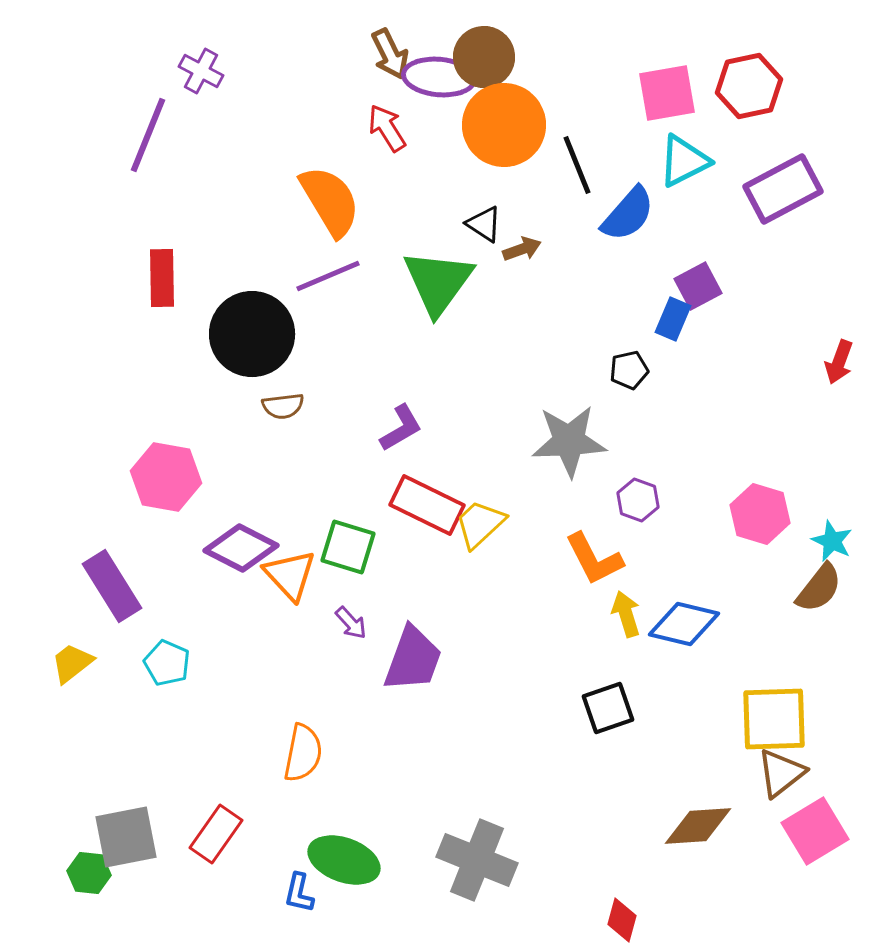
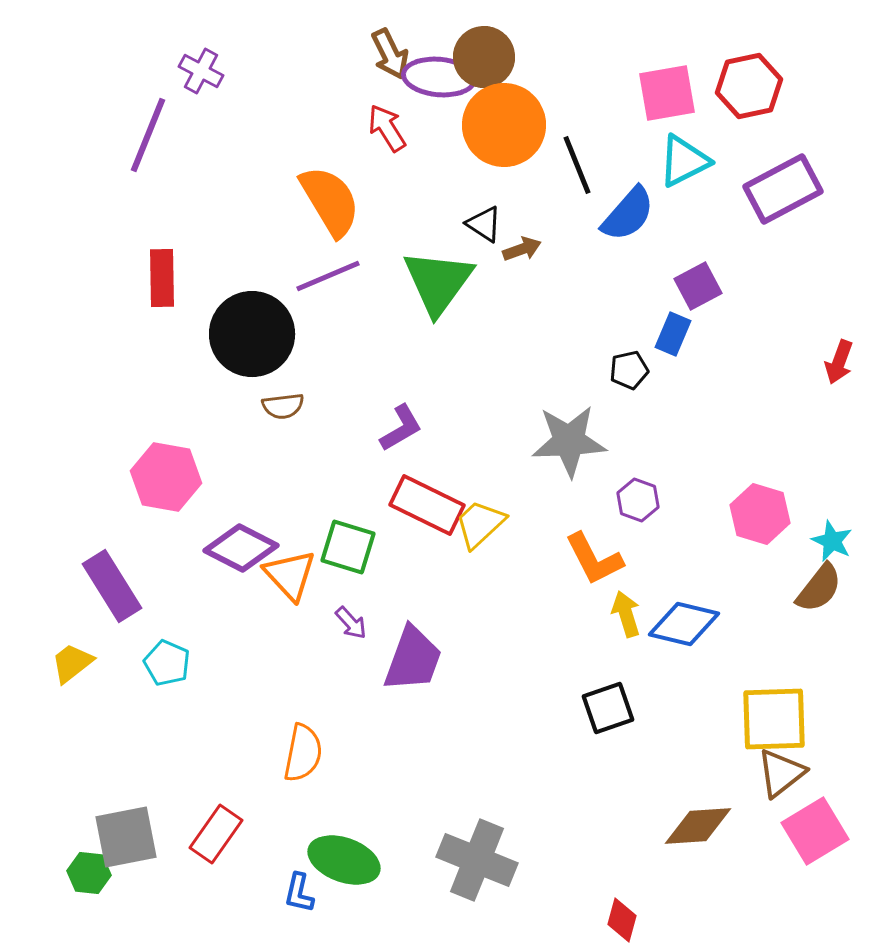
blue rectangle at (673, 319): moved 15 px down
